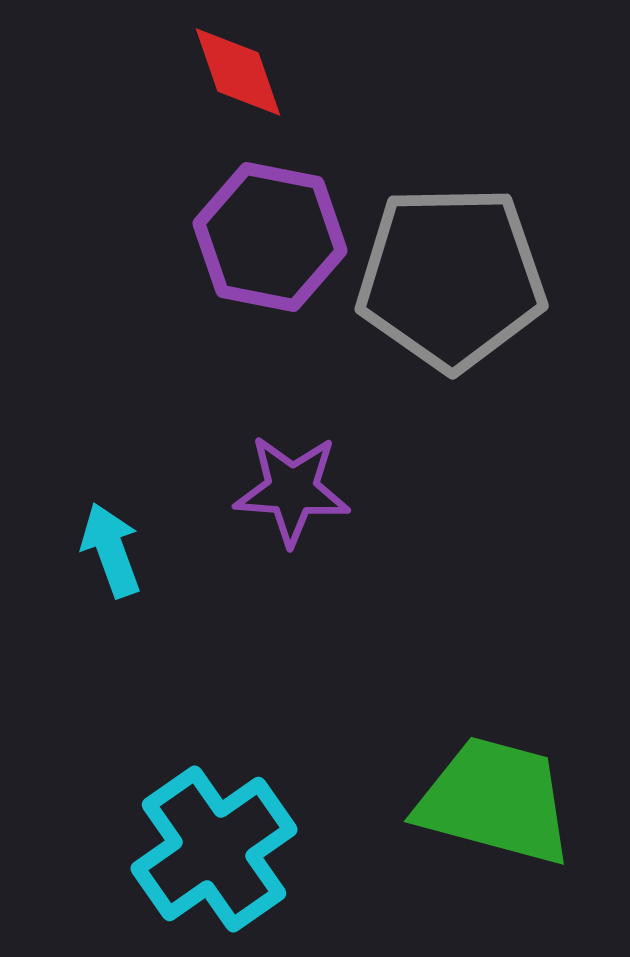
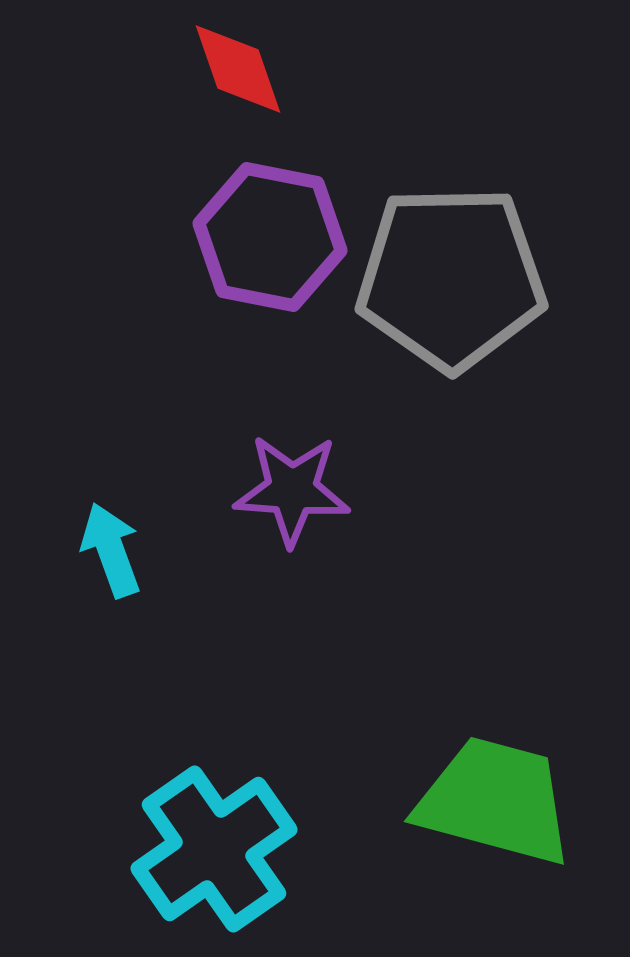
red diamond: moved 3 px up
